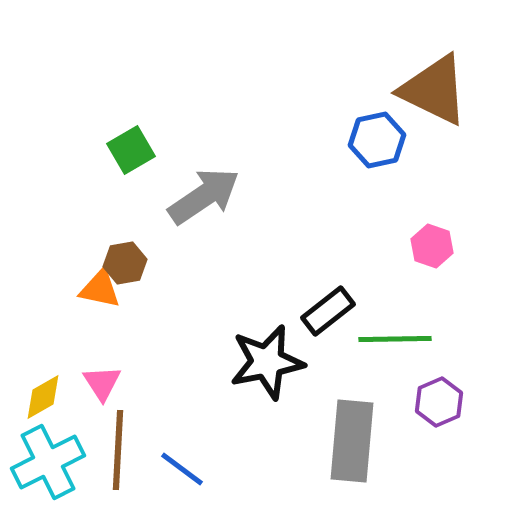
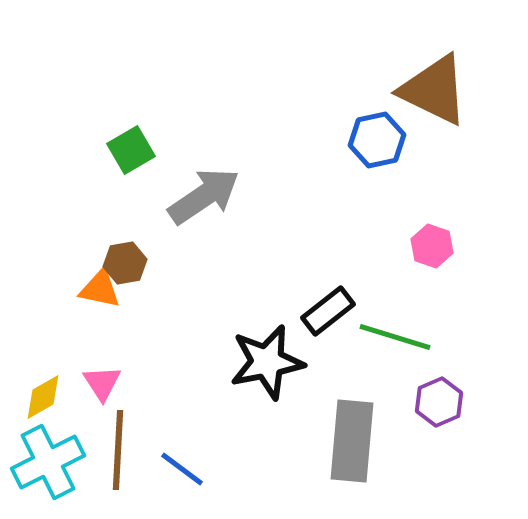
green line: moved 2 px up; rotated 18 degrees clockwise
